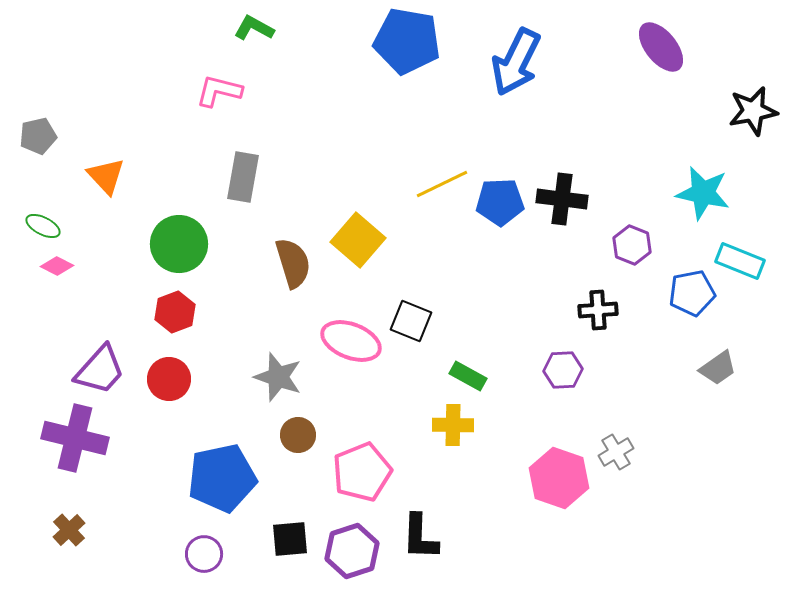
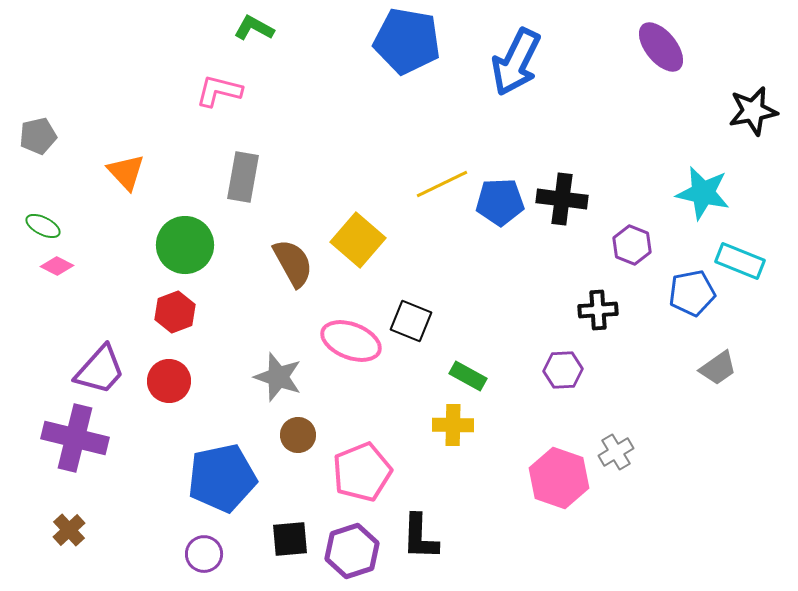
orange triangle at (106, 176): moved 20 px right, 4 px up
green circle at (179, 244): moved 6 px right, 1 px down
brown semicircle at (293, 263): rotated 12 degrees counterclockwise
red circle at (169, 379): moved 2 px down
